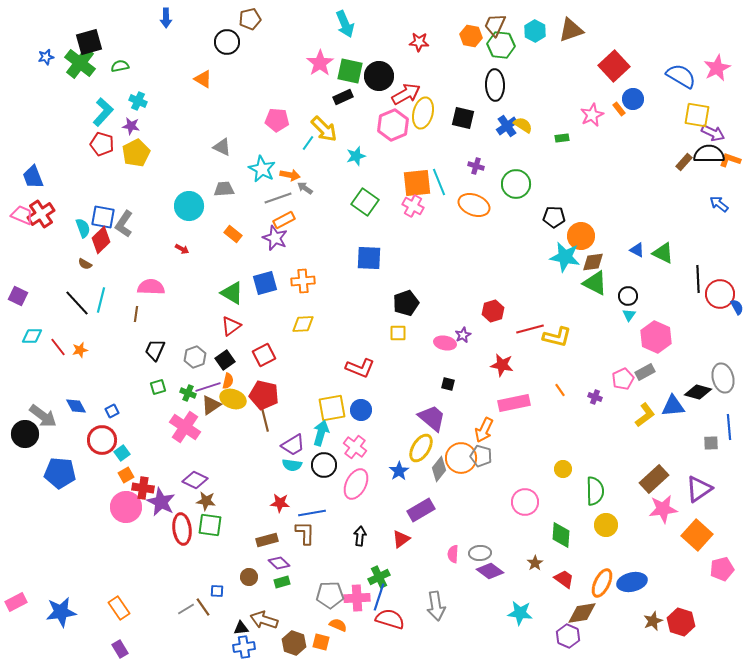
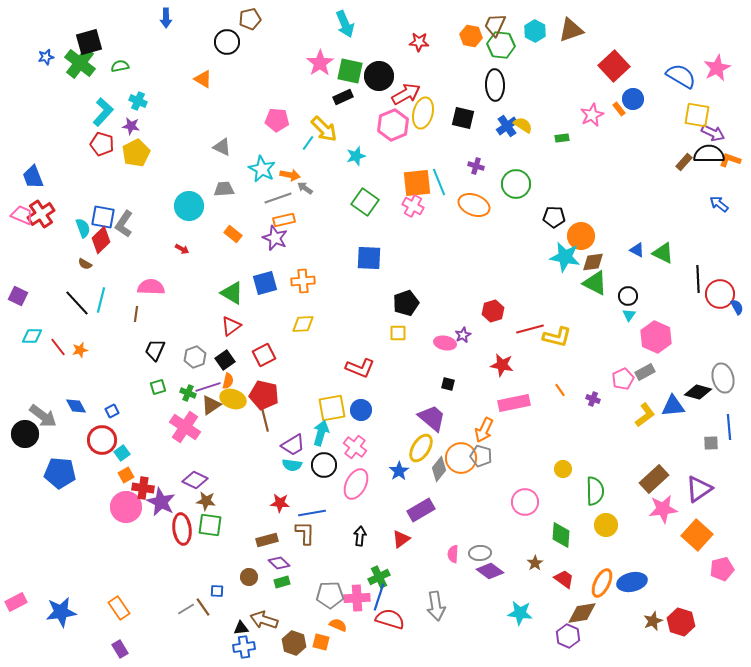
orange rectangle at (284, 220): rotated 15 degrees clockwise
purple cross at (595, 397): moved 2 px left, 2 px down
